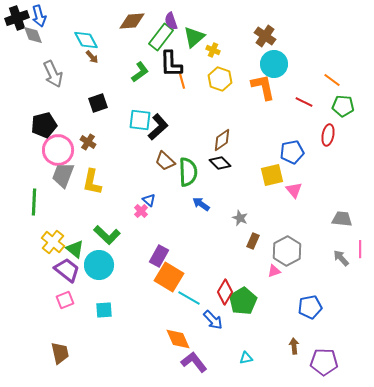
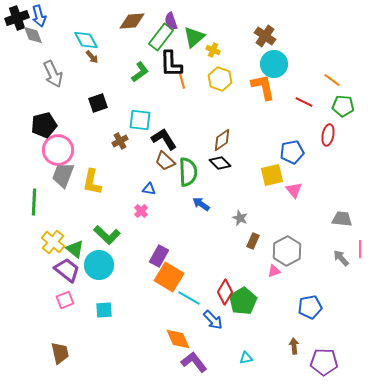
black L-shape at (158, 127): moved 6 px right, 12 px down; rotated 80 degrees counterclockwise
brown cross at (88, 142): moved 32 px right, 1 px up; rotated 28 degrees clockwise
blue triangle at (149, 200): moved 11 px up; rotated 32 degrees counterclockwise
